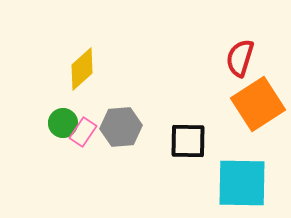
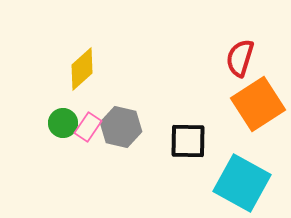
gray hexagon: rotated 18 degrees clockwise
pink rectangle: moved 5 px right, 5 px up
cyan square: rotated 28 degrees clockwise
